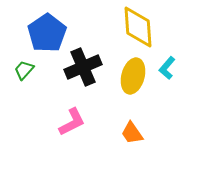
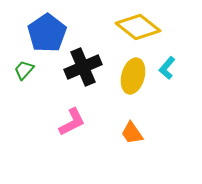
yellow diamond: rotated 48 degrees counterclockwise
